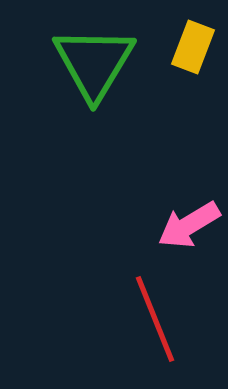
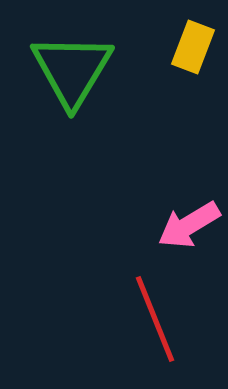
green triangle: moved 22 px left, 7 px down
